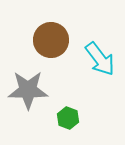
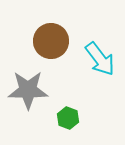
brown circle: moved 1 px down
